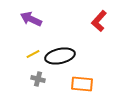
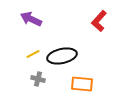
black ellipse: moved 2 px right
